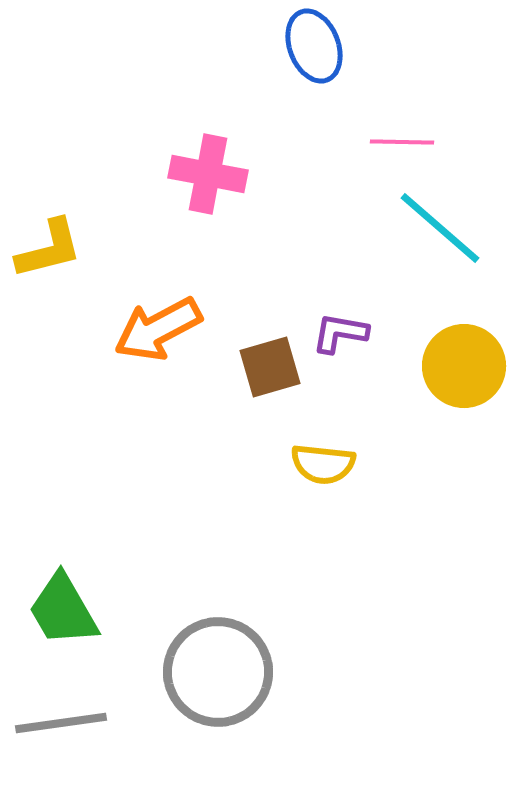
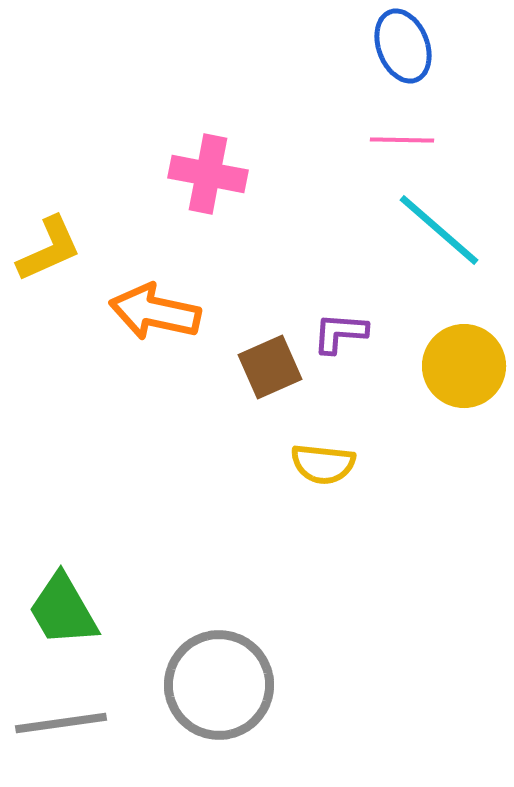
blue ellipse: moved 89 px right
pink line: moved 2 px up
cyan line: moved 1 px left, 2 px down
yellow L-shape: rotated 10 degrees counterclockwise
orange arrow: moved 3 px left, 17 px up; rotated 40 degrees clockwise
purple L-shape: rotated 6 degrees counterclockwise
brown square: rotated 8 degrees counterclockwise
gray circle: moved 1 px right, 13 px down
